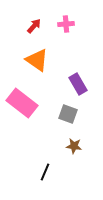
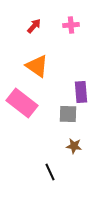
pink cross: moved 5 px right, 1 px down
orange triangle: moved 6 px down
purple rectangle: moved 3 px right, 8 px down; rotated 25 degrees clockwise
gray square: rotated 18 degrees counterclockwise
black line: moved 5 px right; rotated 48 degrees counterclockwise
